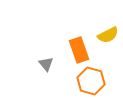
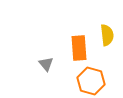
yellow semicircle: moved 1 px left; rotated 70 degrees counterclockwise
orange rectangle: moved 2 px up; rotated 15 degrees clockwise
